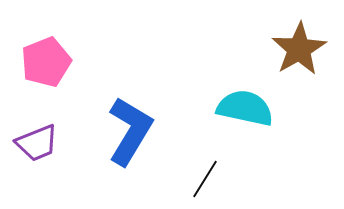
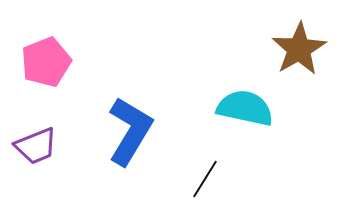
purple trapezoid: moved 1 px left, 3 px down
